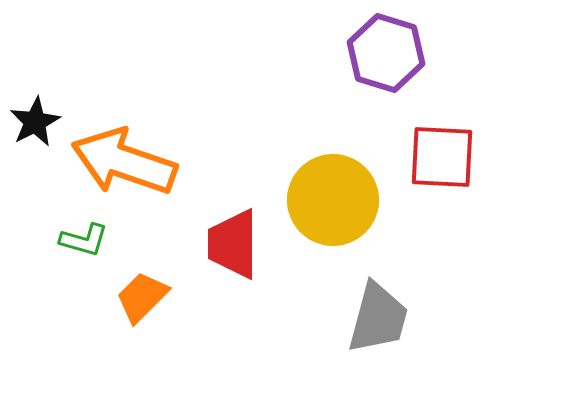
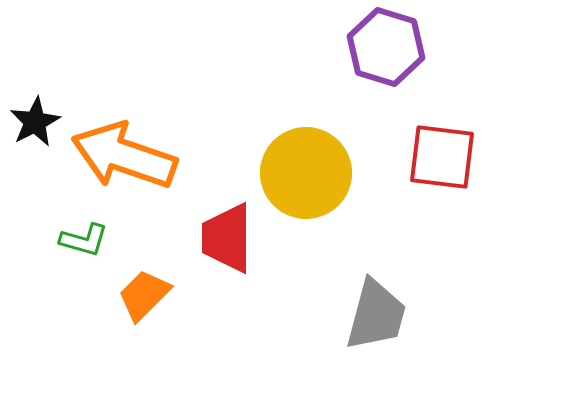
purple hexagon: moved 6 px up
red square: rotated 4 degrees clockwise
orange arrow: moved 6 px up
yellow circle: moved 27 px left, 27 px up
red trapezoid: moved 6 px left, 6 px up
orange trapezoid: moved 2 px right, 2 px up
gray trapezoid: moved 2 px left, 3 px up
